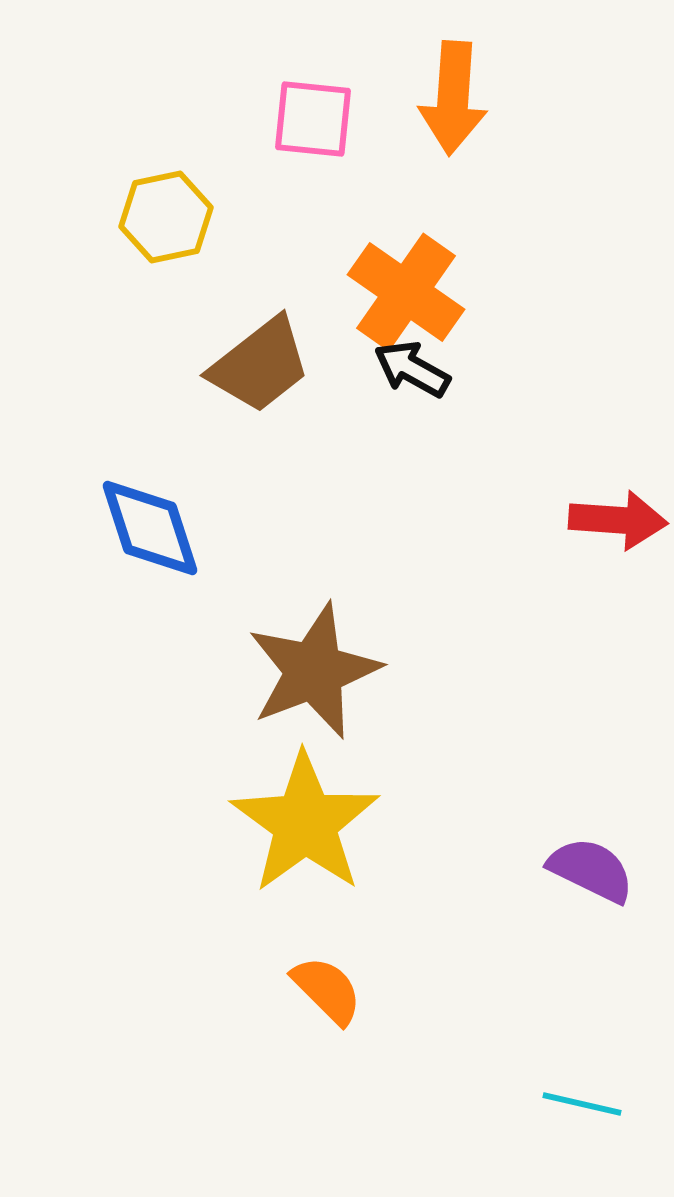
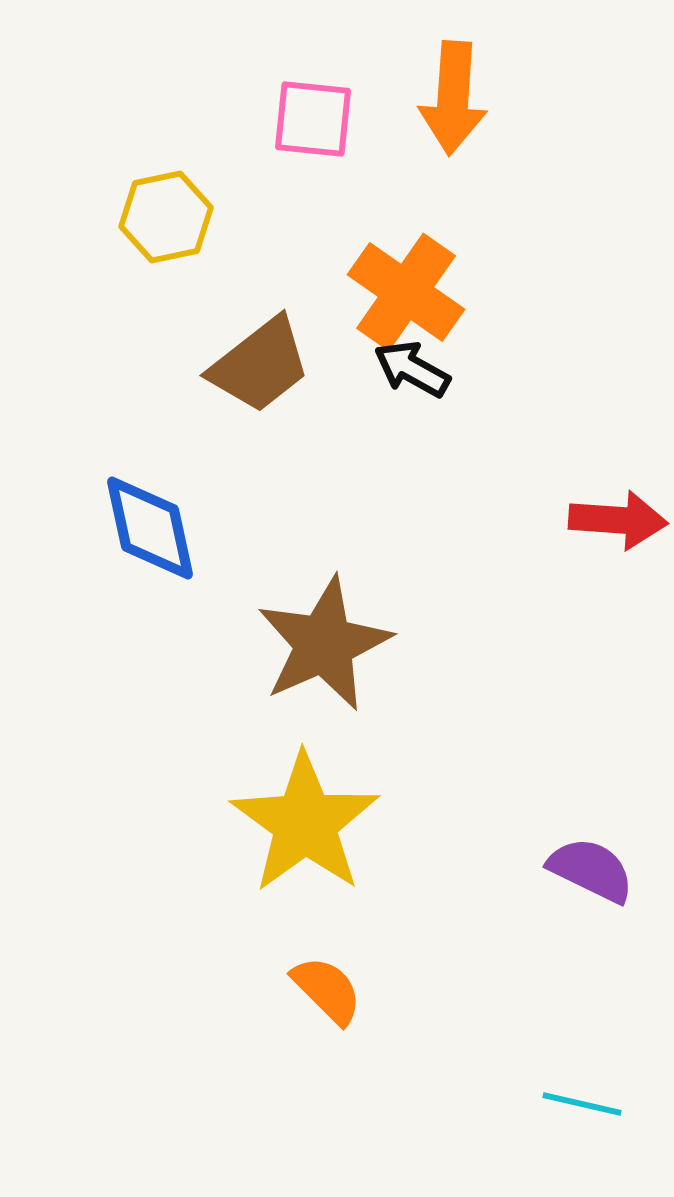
blue diamond: rotated 6 degrees clockwise
brown star: moved 10 px right, 27 px up; rotated 3 degrees counterclockwise
